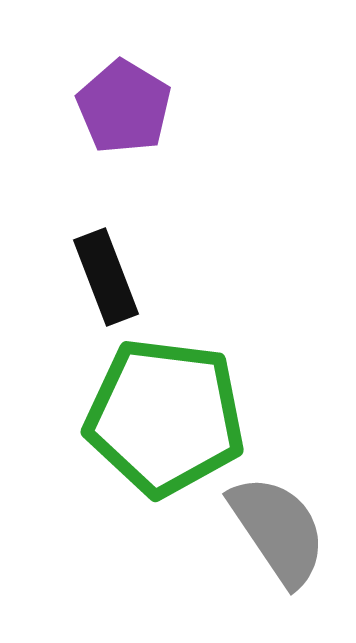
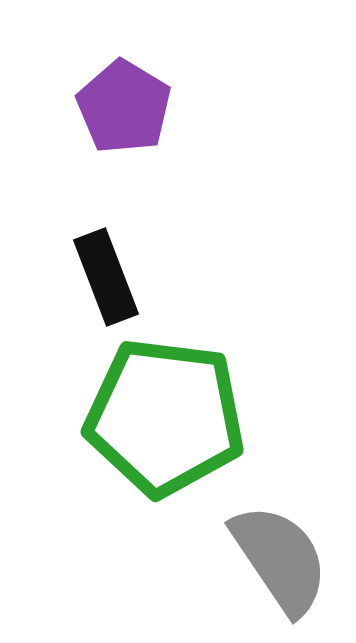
gray semicircle: moved 2 px right, 29 px down
